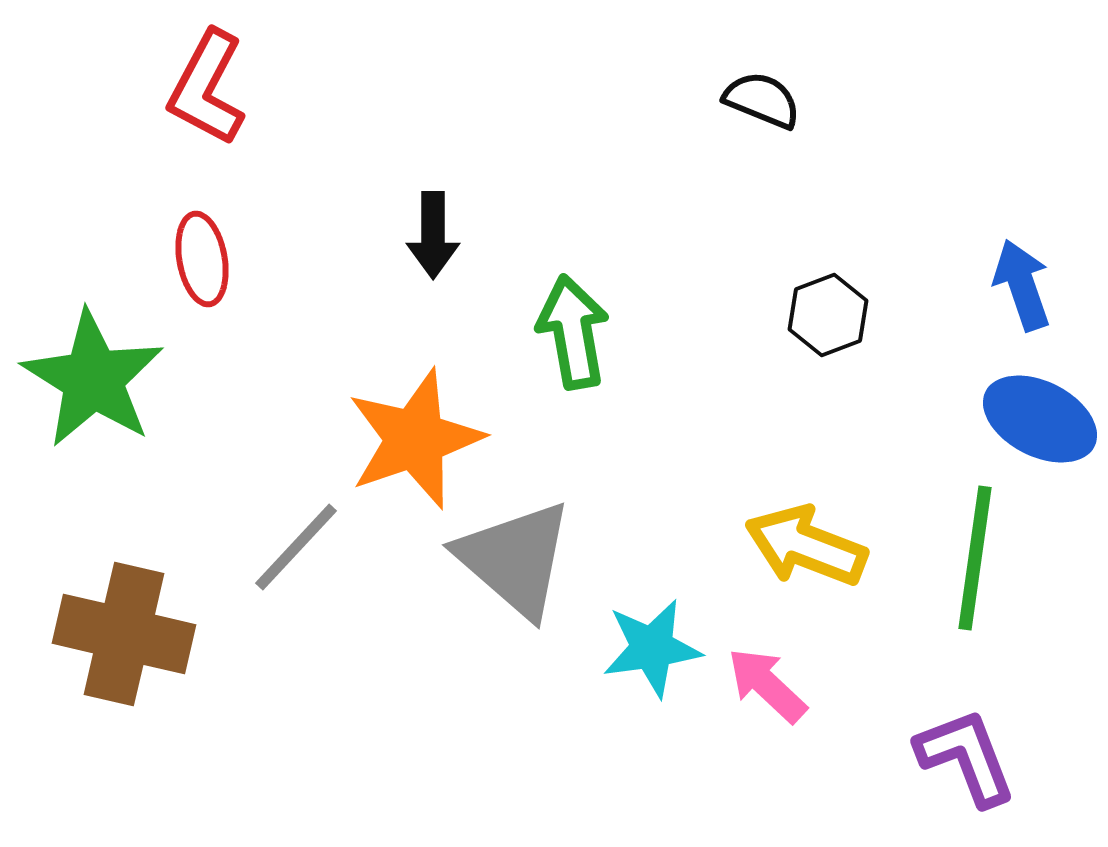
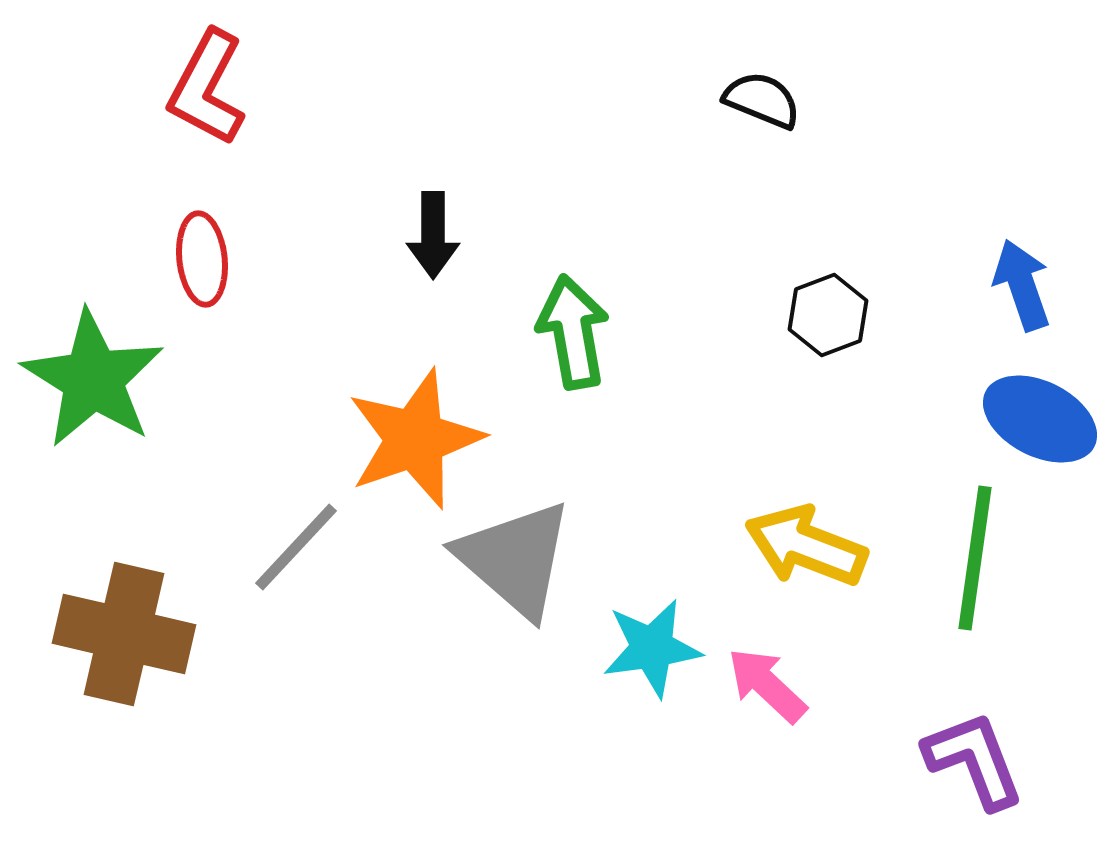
red ellipse: rotated 4 degrees clockwise
purple L-shape: moved 8 px right, 3 px down
